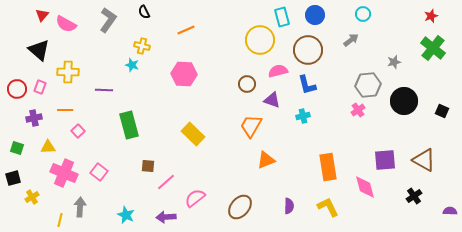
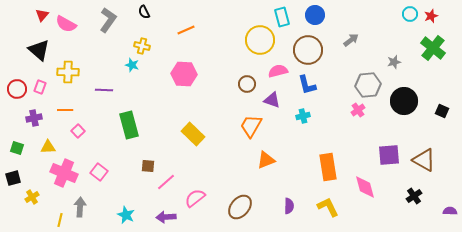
cyan circle at (363, 14): moved 47 px right
purple square at (385, 160): moved 4 px right, 5 px up
